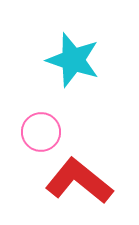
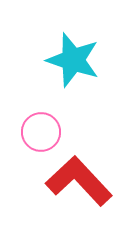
red L-shape: rotated 8 degrees clockwise
